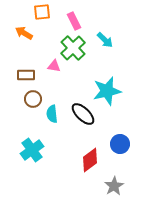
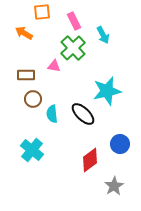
cyan arrow: moved 2 px left, 5 px up; rotated 18 degrees clockwise
cyan cross: rotated 15 degrees counterclockwise
